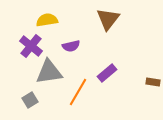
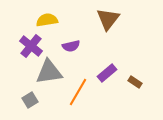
brown rectangle: moved 18 px left; rotated 24 degrees clockwise
